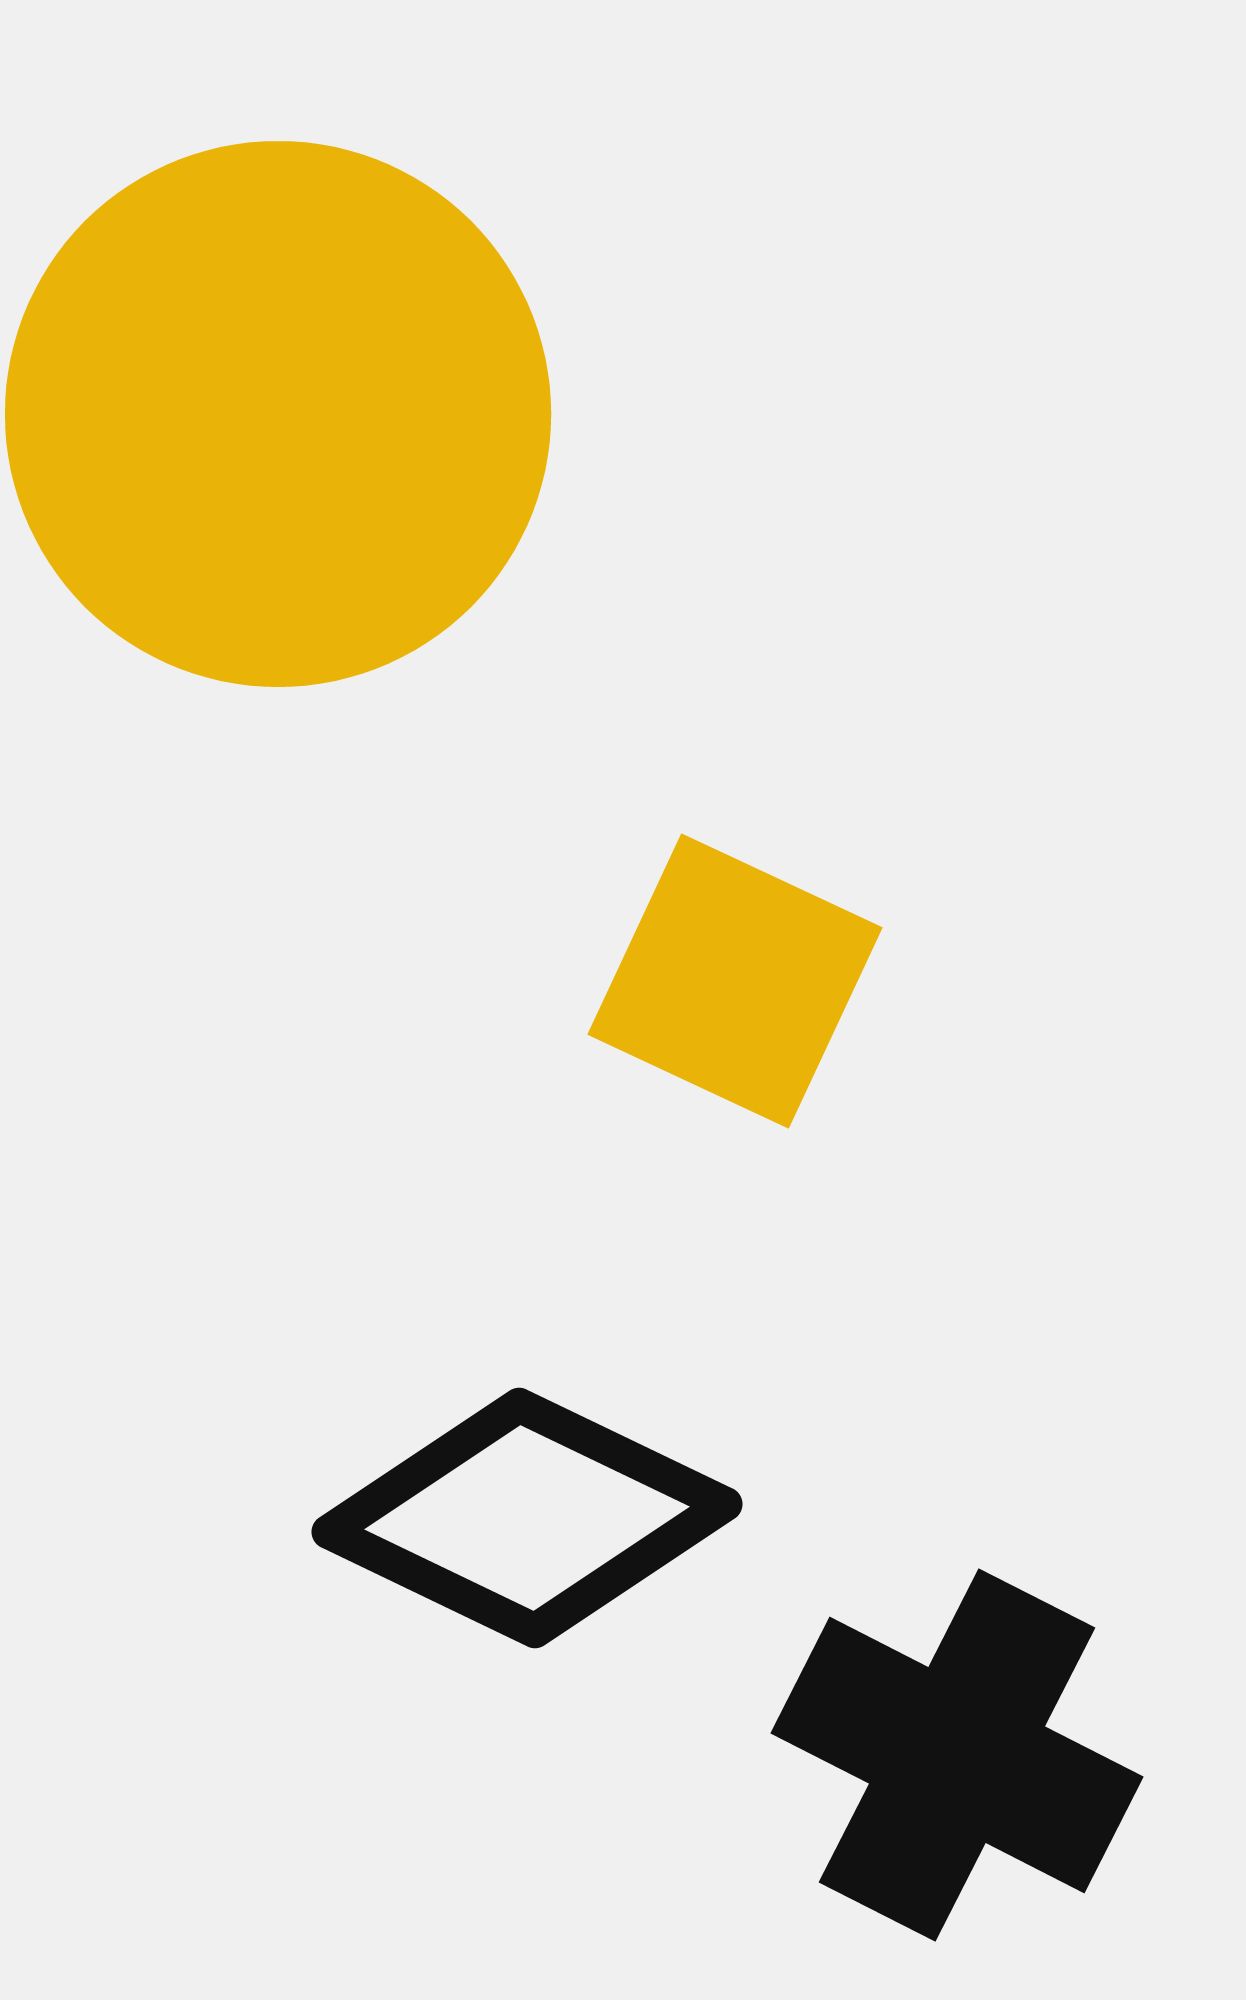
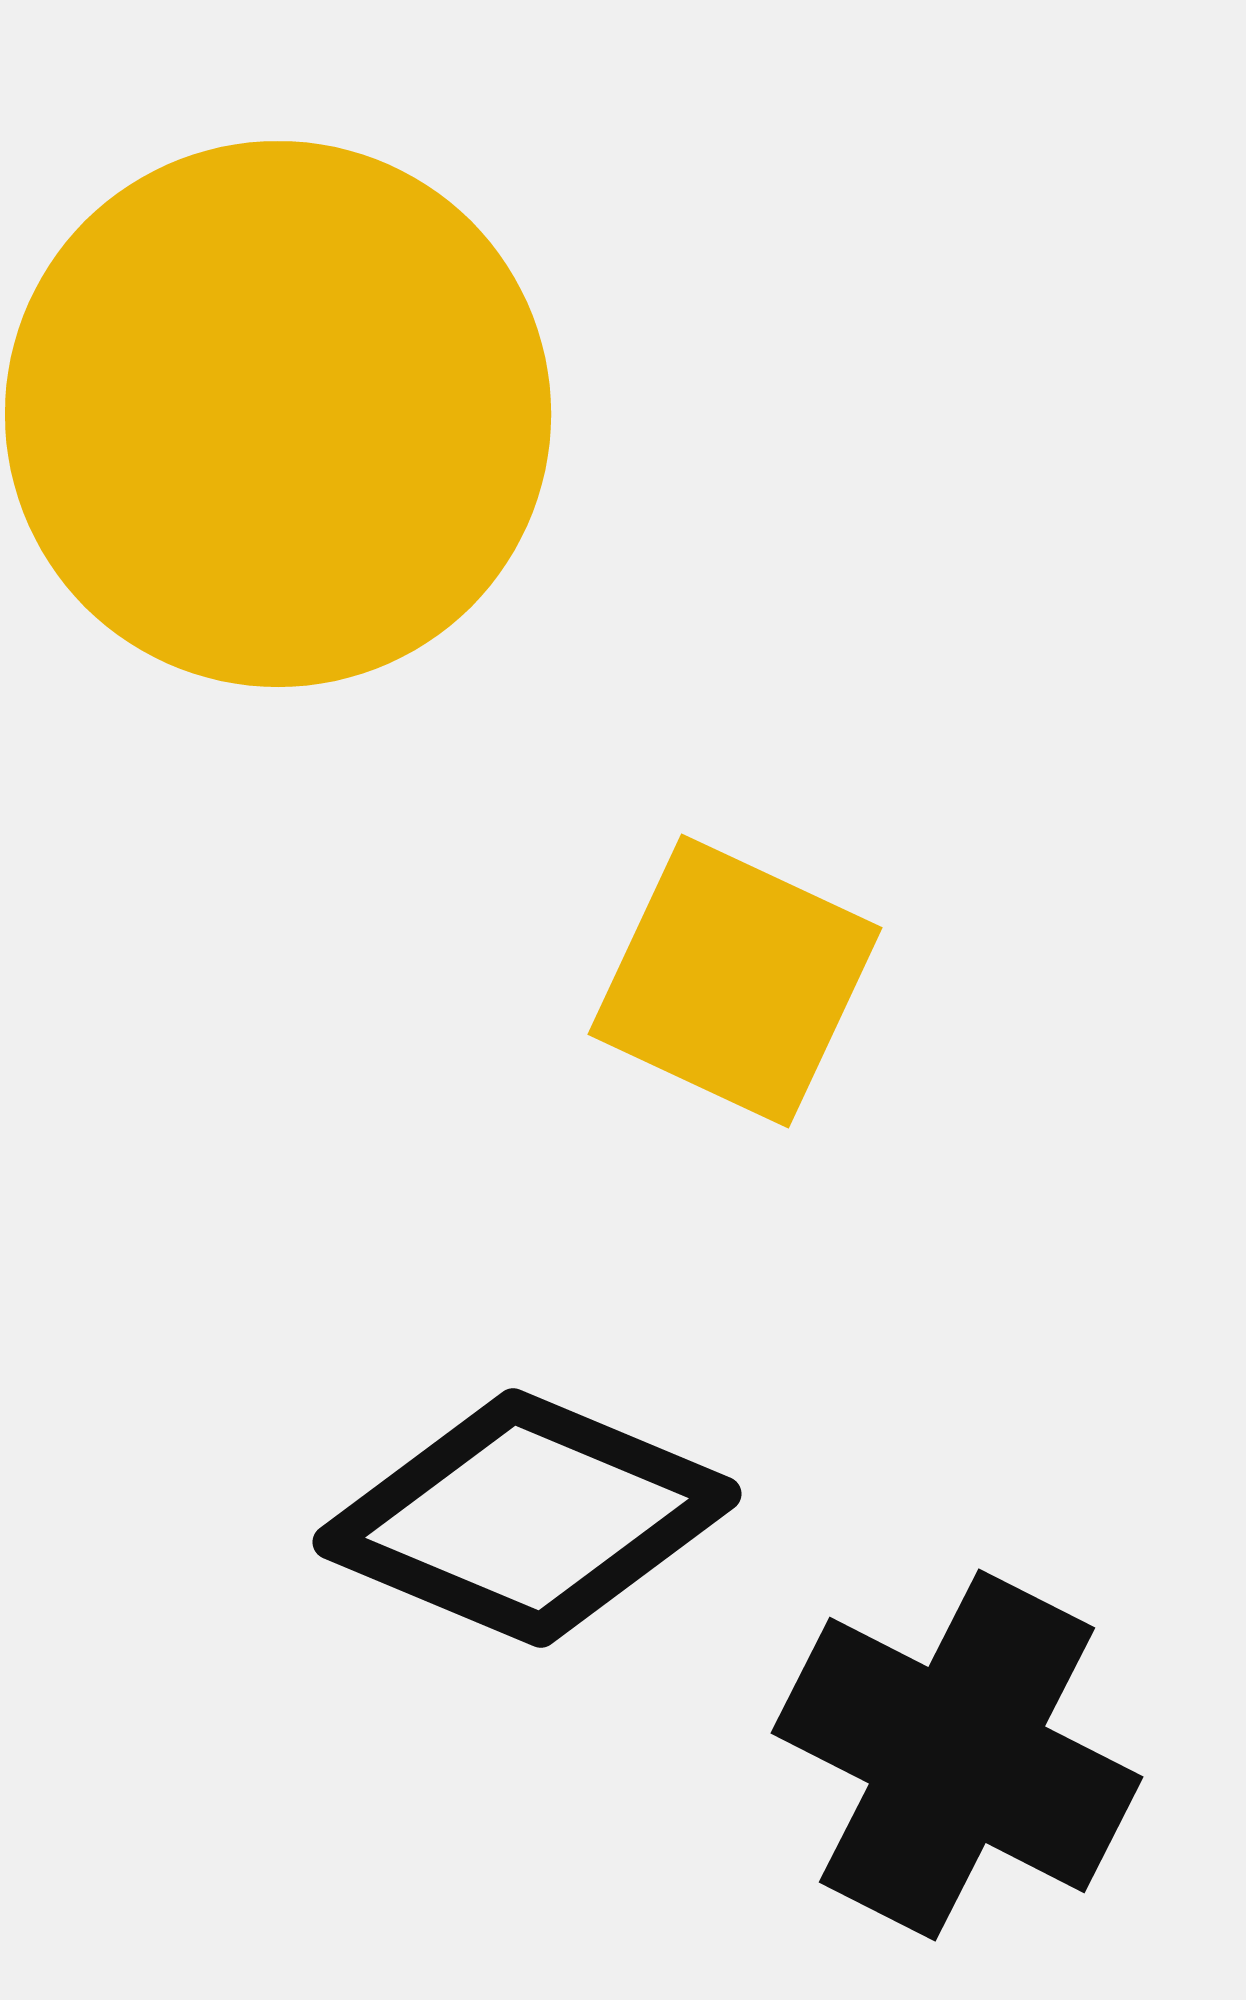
black diamond: rotated 3 degrees counterclockwise
